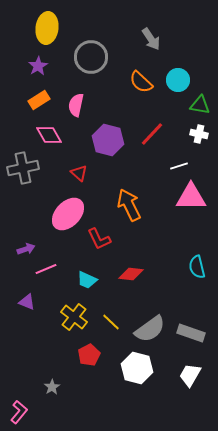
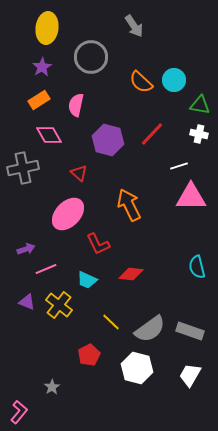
gray arrow: moved 17 px left, 13 px up
purple star: moved 4 px right, 1 px down
cyan circle: moved 4 px left
red L-shape: moved 1 px left, 5 px down
yellow cross: moved 15 px left, 12 px up
gray rectangle: moved 1 px left, 2 px up
